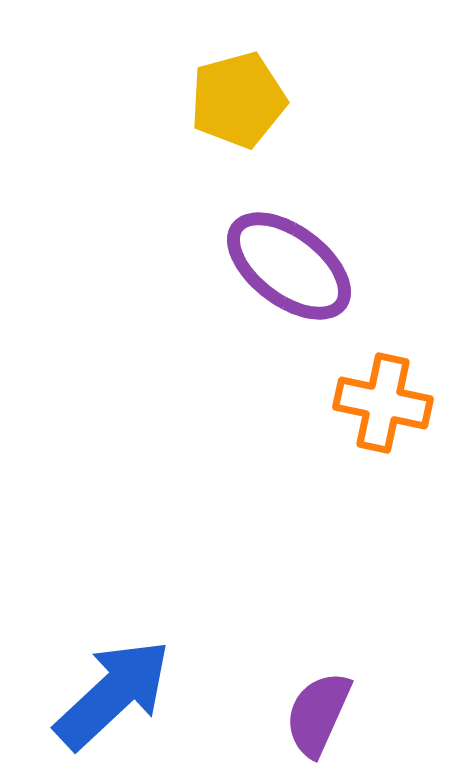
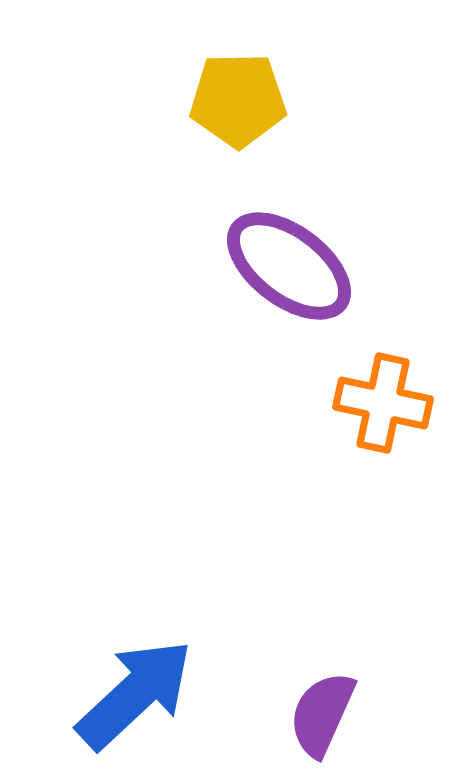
yellow pentagon: rotated 14 degrees clockwise
blue arrow: moved 22 px right
purple semicircle: moved 4 px right
